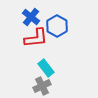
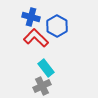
blue cross: rotated 24 degrees counterclockwise
red L-shape: rotated 130 degrees counterclockwise
